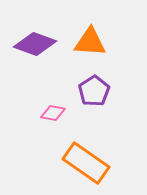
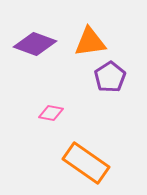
orange triangle: rotated 12 degrees counterclockwise
purple pentagon: moved 16 px right, 14 px up
pink diamond: moved 2 px left
